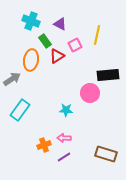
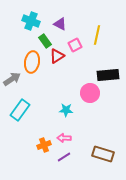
orange ellipse: moved 1 px right, 2 px down
brown rectangle: moved 3 px left
